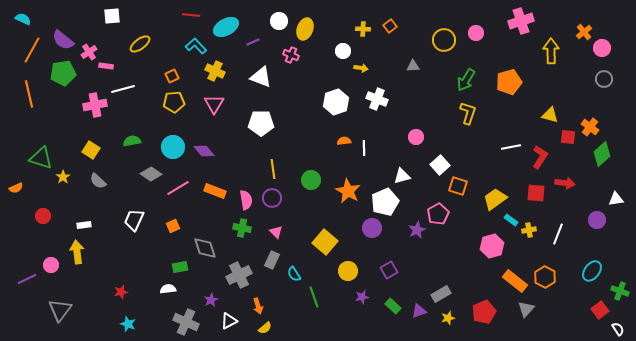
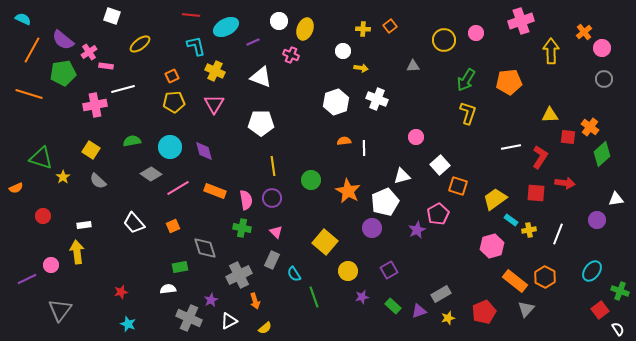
white square at (112, 16): rotated 24 degrees clockwise
cyan L-shape at (196, 46): rotated 30 degrees clockwise
orange pentagon at (509, 82): rotated 10 degrees clockwise
orange line at (29, 94): rotated 60 degrees counterclockwise
yellow triangle at (550, 115): rotated 18 degrees counterclockwise
cyan circle at (173, 147): moved 3 px left
purple diamond at (204, 151): rotated 25 degrees clockwise
yellow line at (273, 169): moved 3 px up
white trapezoid at (134, 220): moved 3 px down; rotated 65 degrees counterclockwise
orange arrow at (258, 306): moved 3 px left, 5 px up
gray cross at (186, 322): moved 3 px right, 4 px up
